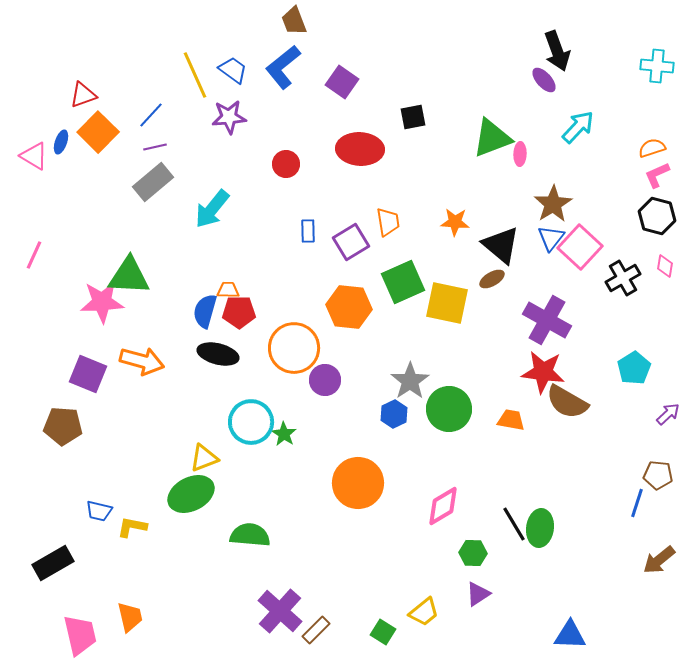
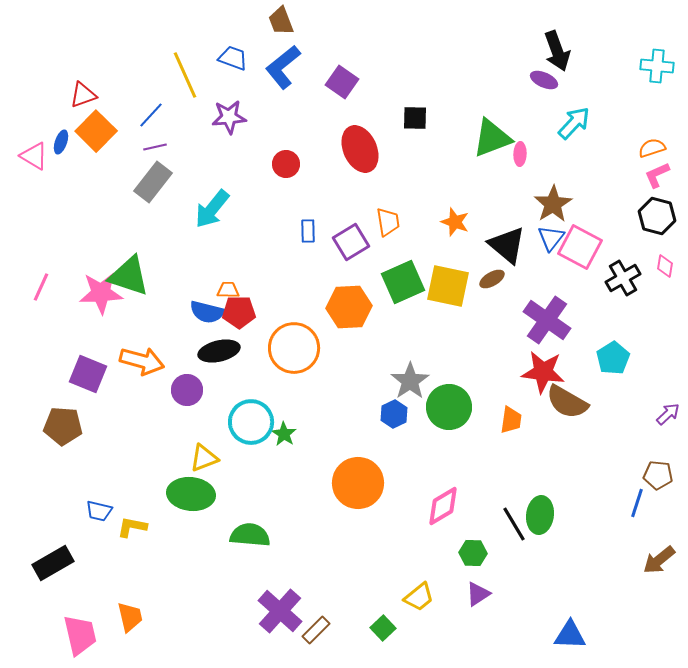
brown trapezoid at (294, 21): moved 13 px left
blue trapezoid at (233, 70): moved 12 px up; rotated 16 degrees counterclockwise
yellow line at (195, 75): moved 10 px left
purple ellipse at (544, 80): rotated 24 degrees counterclockwise
black square at (413, 117): moved 2 px right, 1 px down; rotated 12 degrees clockwise
cyan arrow at (578, 127): moved 4 px left, 4 px up
orange square at (98, 132): moved 2 px left, 1 px up
red ellipse at (360, 149): rotated 63 degrees clockwise
gray rectangle at (153, 182): rotated 12 degrees counterclockwise
orange star at (455, 222): rotated 16 degrees clockwise
black triangle at (501, 245): moved 6 px right
pink square at (580, 247): rotated 15 degrees counterclockwise
pink line at (34, 255): moved 7 px right, 32 px down
green triangle at (129, 276): rotated 15 degrees clockwise
pink star at (102, 302): moved 1 px left, 9 px up
yellow square at (447, 303): moved 1 px right, 17 px up
orange hexagon at (349, 307): rotated 9 degrees counterclockwise
blue semicircle at (205, 311): moved 2 px right, 1 px down; rotated 92 degrees counterclockwise
purple cross at (547, 320): rotated 6 degrees clockwise
black ellipse at (218, 354): moved 1 px right, 3 px up; rotated 27 degrees counterclockwise
cyan pentagon at (634, 368): moved 21 px left, 10 px up
purple circle at (325, 380): moved 138 px left, 10 px down
green circle at (449, 409): moved 2 px up
orange trapezoid at (511, 420): rotated 88 degrees clockwise
green ellipse at (191, 494): rotated 33 degrees clockwise
green ellipse at (540, 528): moved 13 px up
yellow trapezoid at (424, 612): moved 5 px left, 15 px up
green square at (383, 632): moved 4 px up; rotated 15 degrees clockwise
